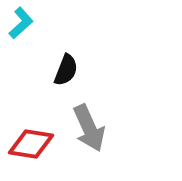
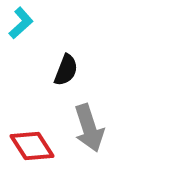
gray arrow: rotated 6 degrees clockwise
red diamond: moved 1 px right, 2 px down; rotated 48 degrees clockwise
